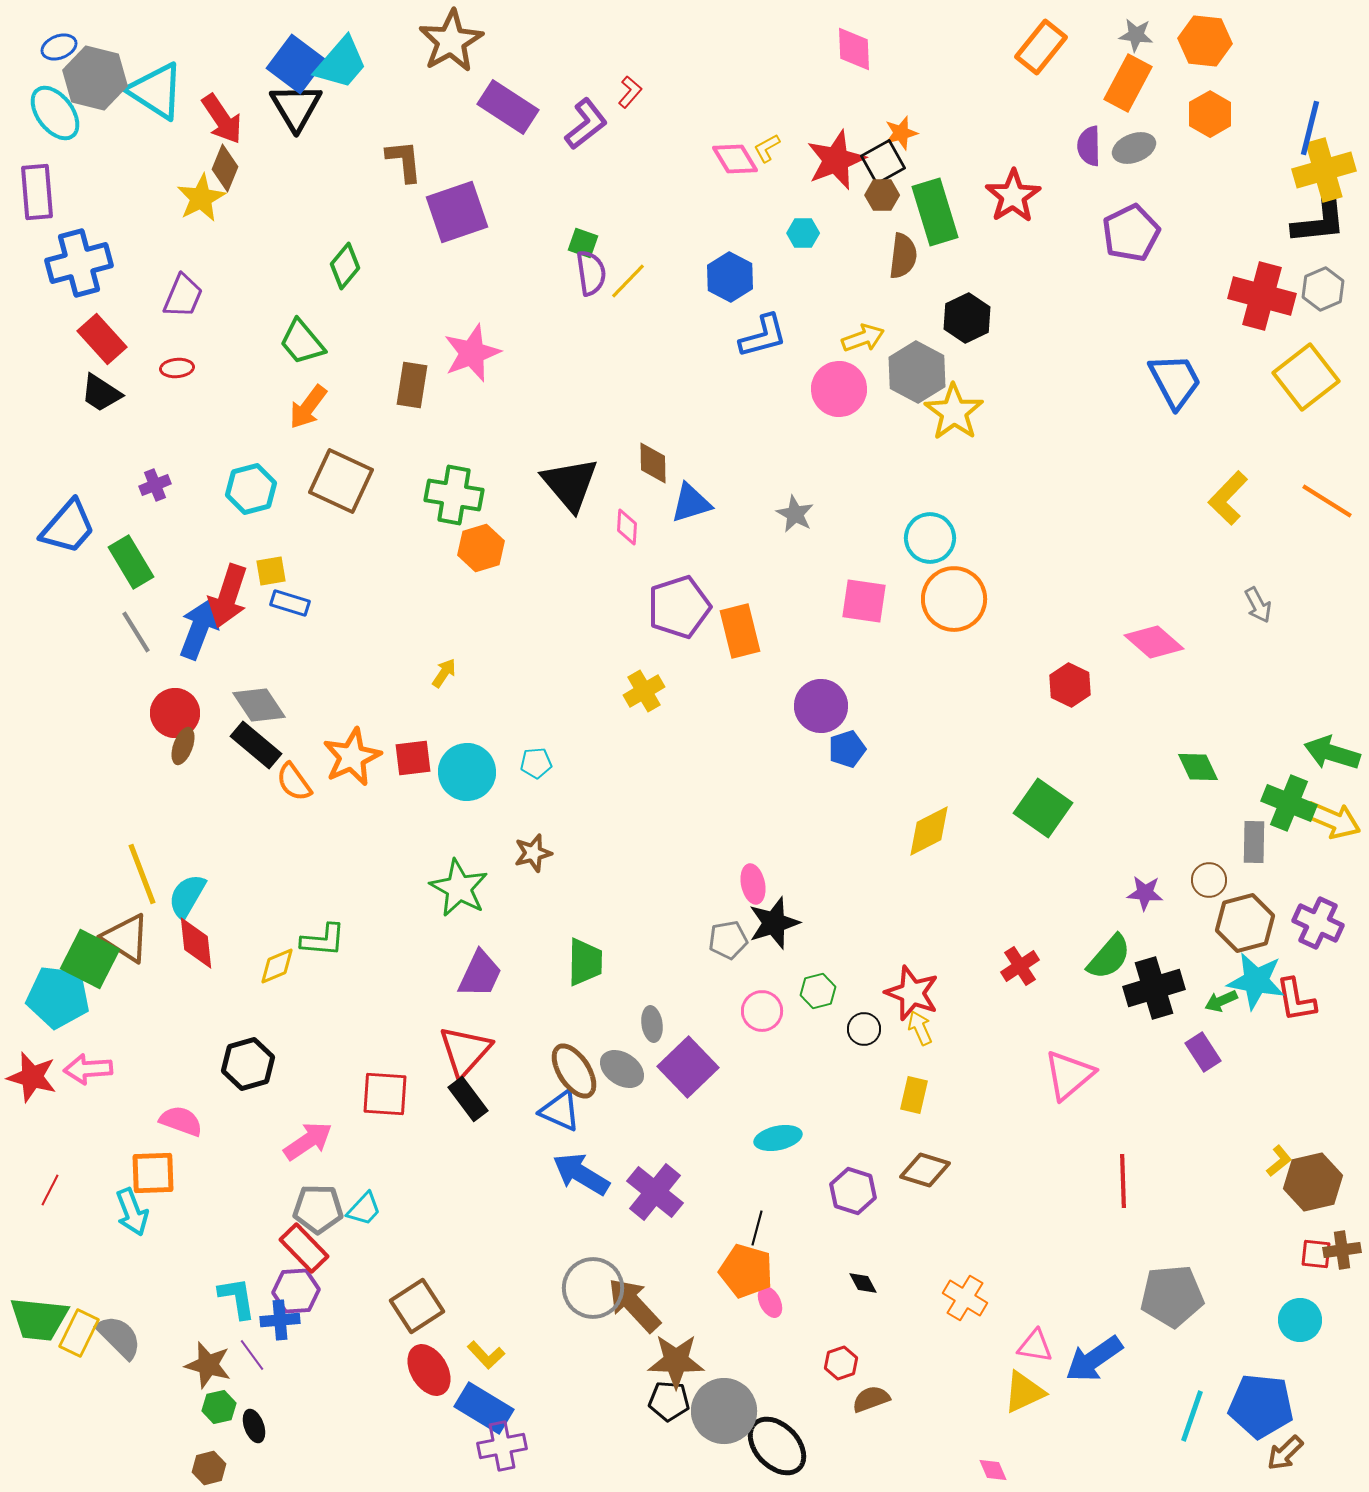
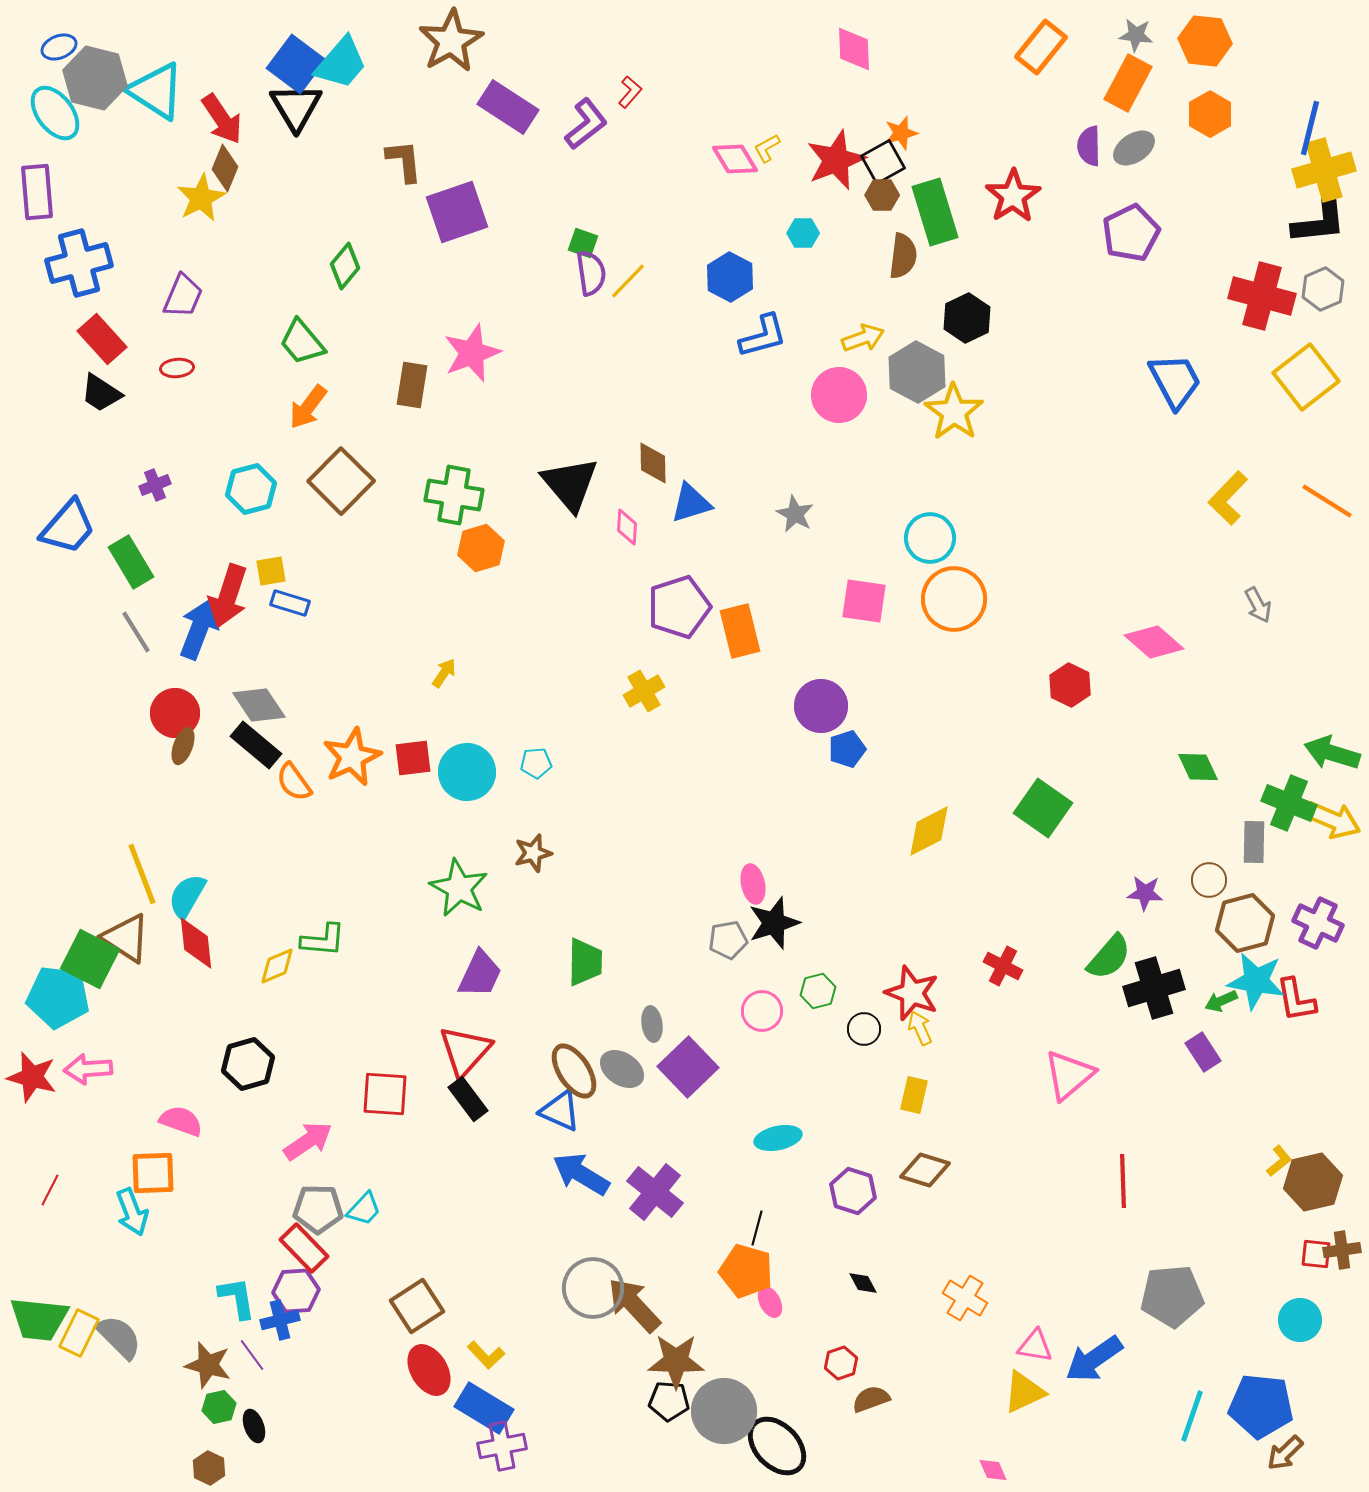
gray ellipse at (1134, 148): rotated 12 degrees counterclockwise
pink circle at (839, 389): moved 6 px down
brown square at (341, 481): rotated 20 degrees clockwise
red cross at (1020, 966): moved 17 px left; rotated 30 degrees counterclockwise
blue cross at (280, 1320): rotated 9 degrees counterclockwise
brown hexagon at (209, 1468): rotated 20 degrees counterclockwise
